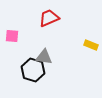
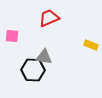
black hexagon: rotated 15 degrees counterclockwise
